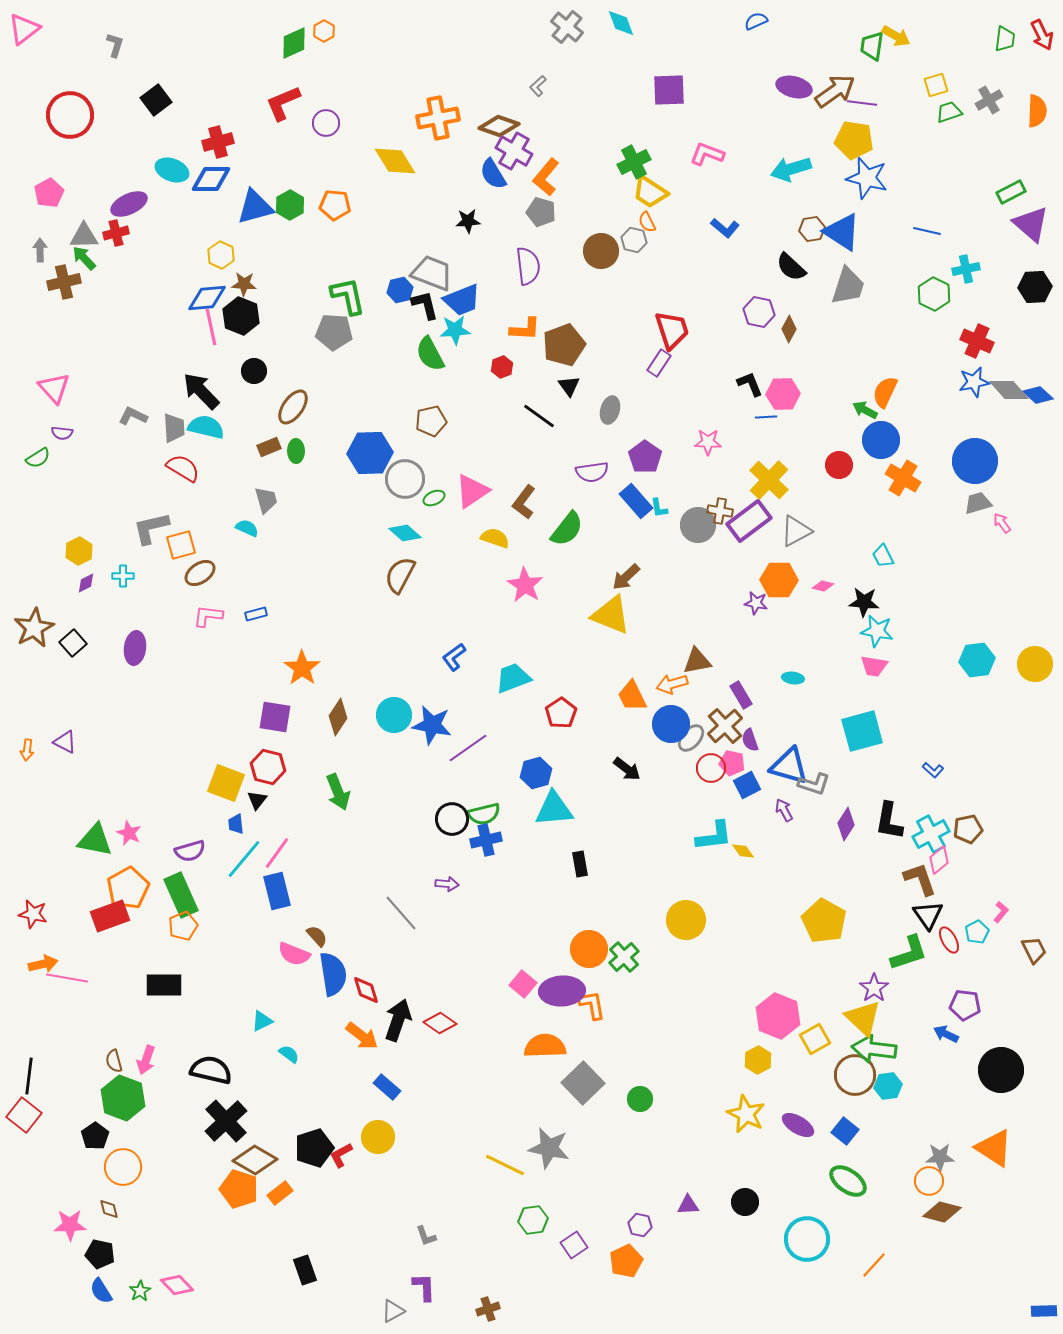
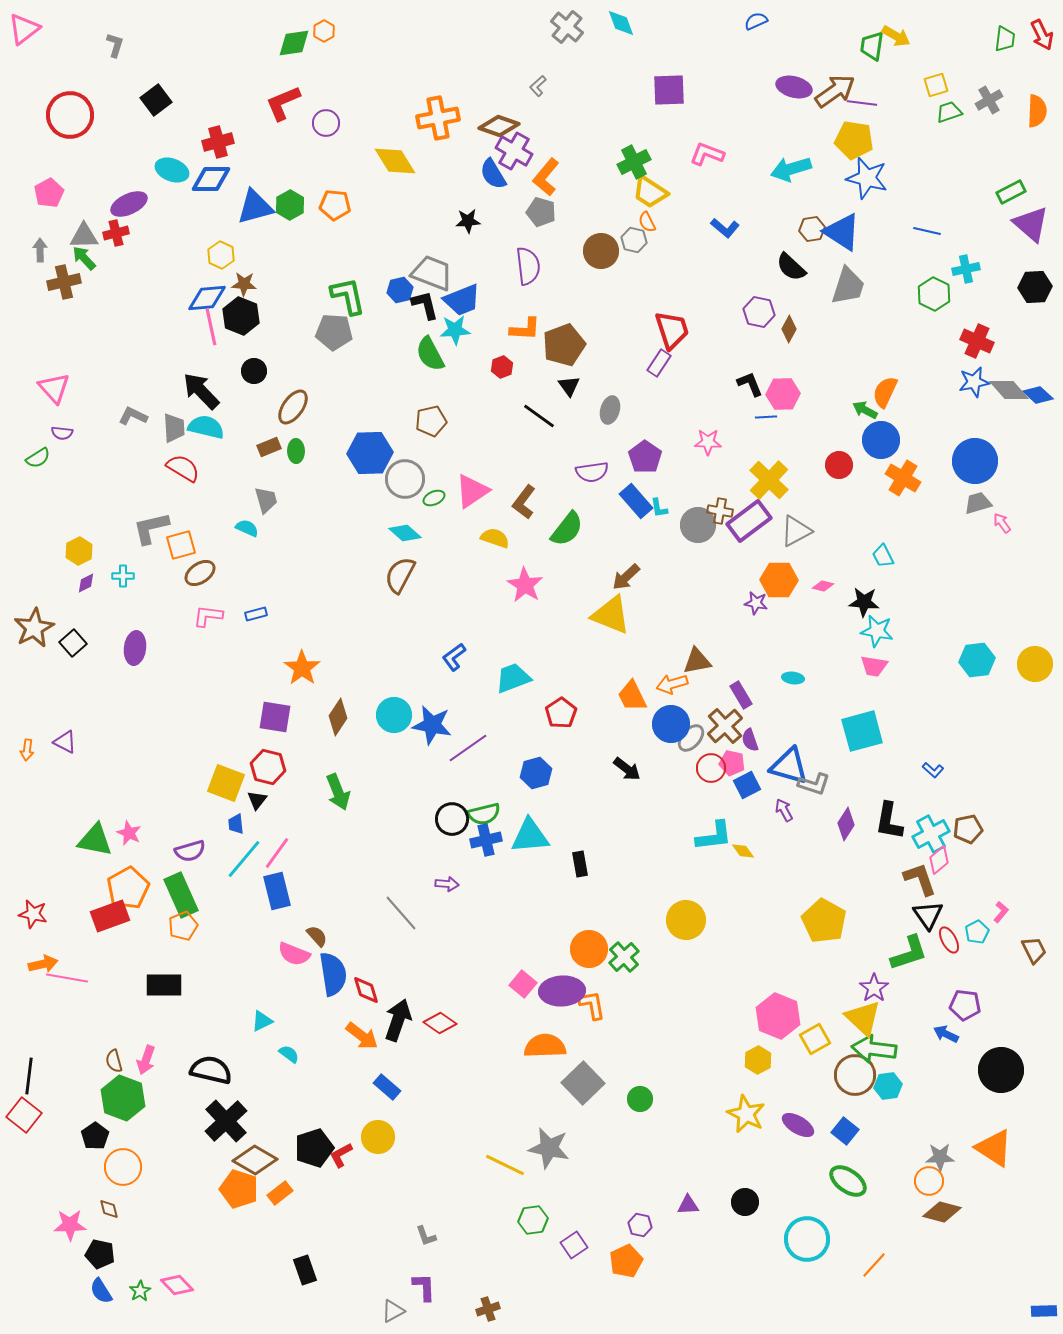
green diamond at (294, 43): rotated 16 degrees clockwise
cyan triangle at (554, 809): moved 24 px left, 27 px down
